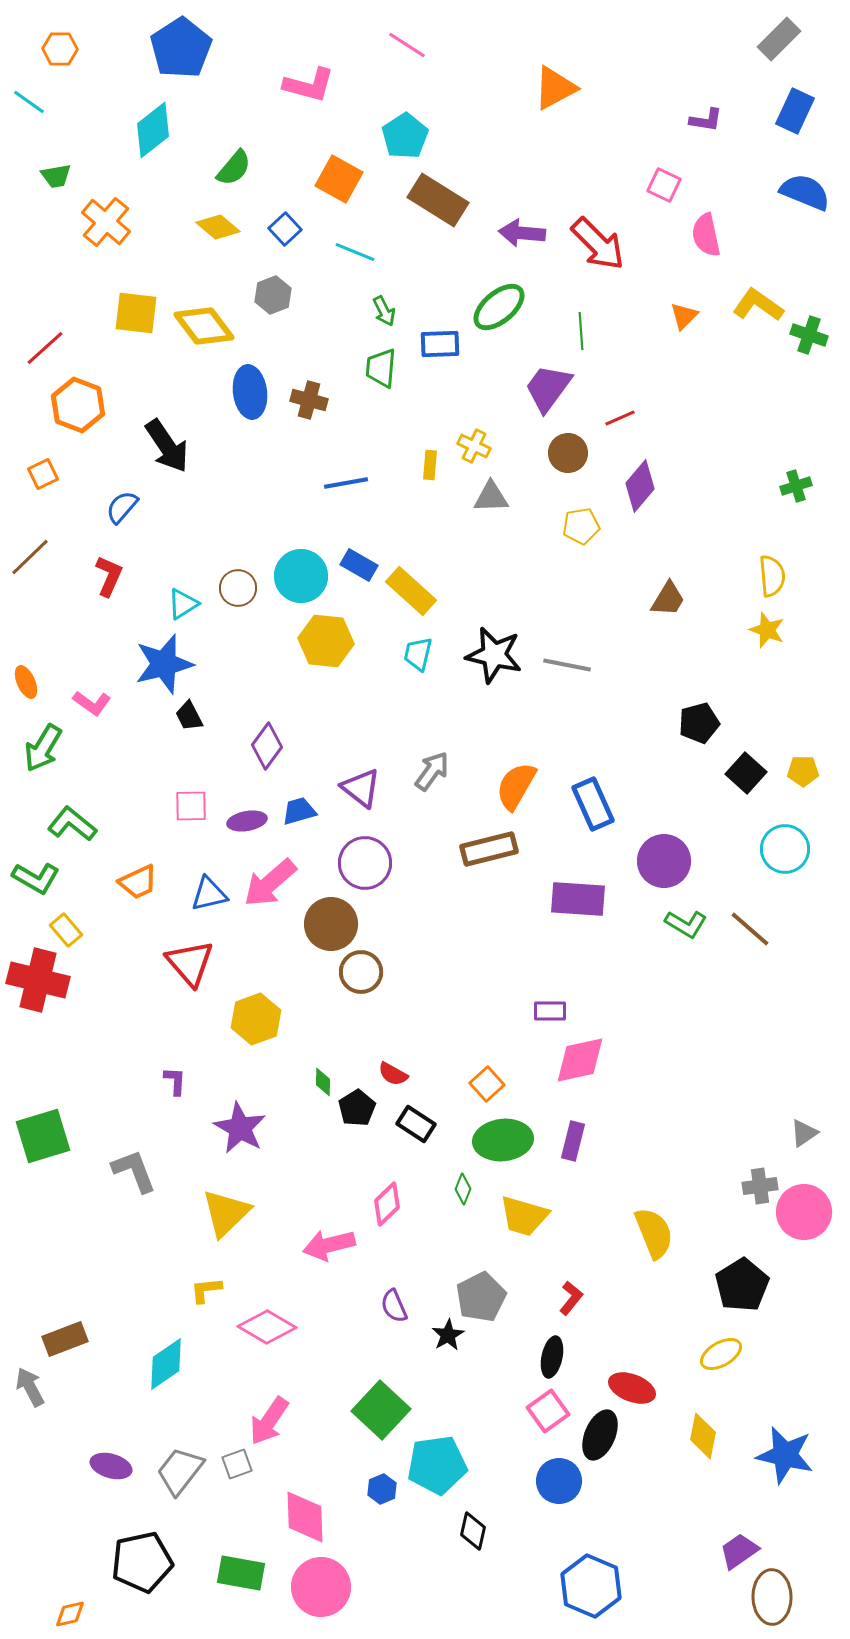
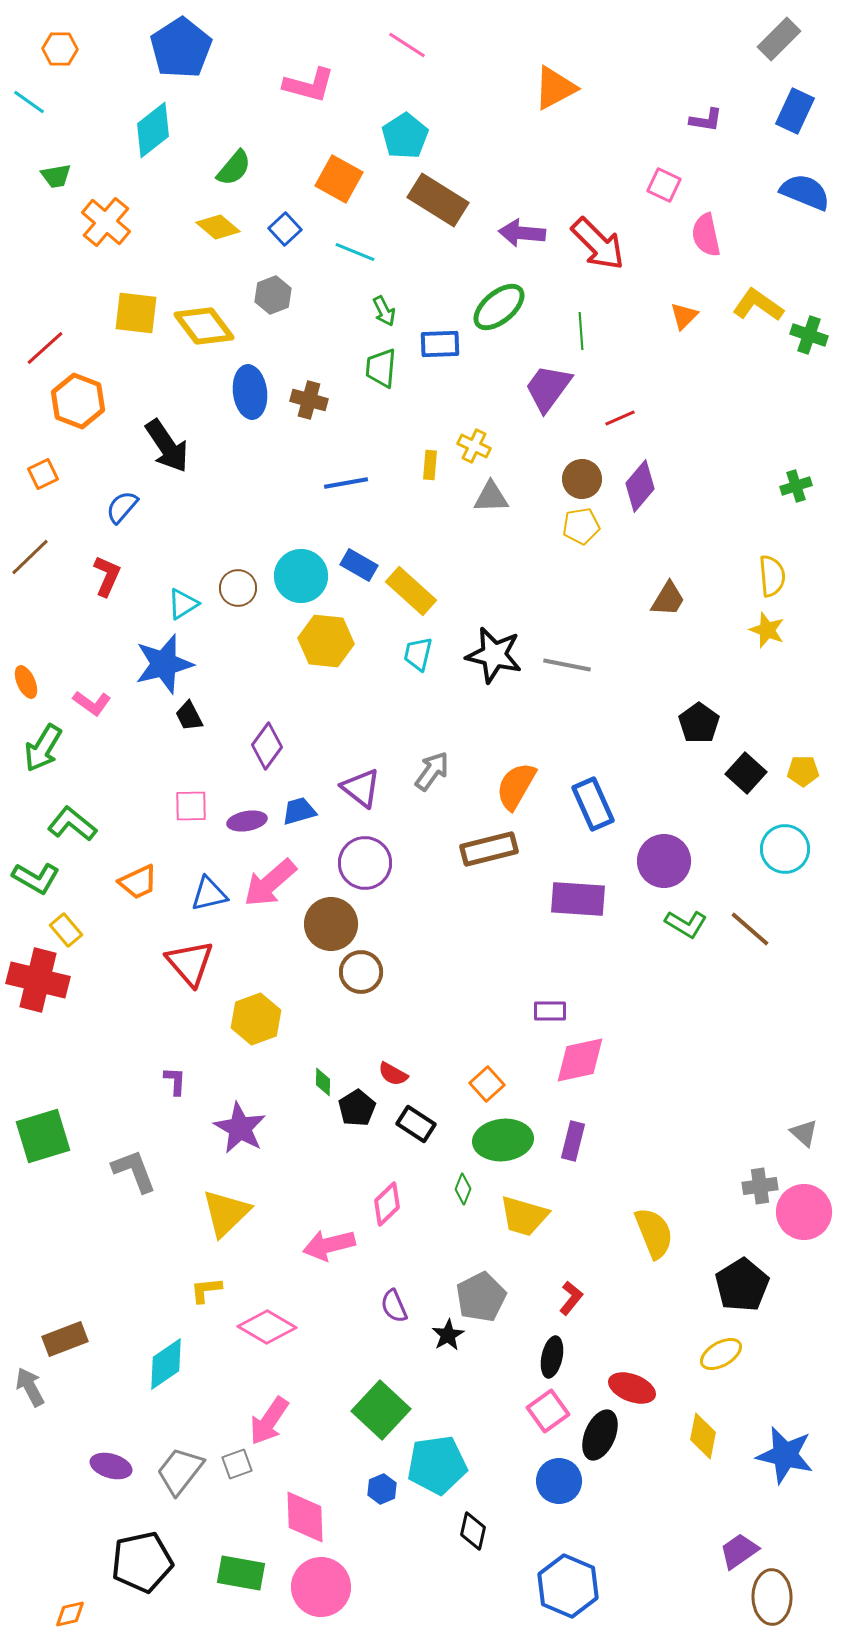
orange hexagon at (78, 405): moved 4 px up
brown circle at (568, 453): moved 14 px right, 26 px down
red L-shape at (109, 576): moved 2 px left
black pentagon at (699, 723): rotated 21 degrees counterclockwise
gray triangle at (804, 1133): rotated 44 degrees counterclockwise
blue hexagon at (591, 1586): moved 23 px left
